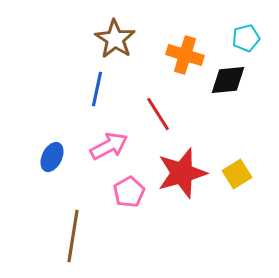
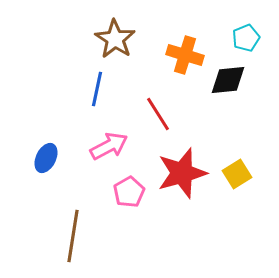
cyan pentagon: rotated 8 degrees counterclockwise
blue ellipse: moved 6 px left, 1 px down
